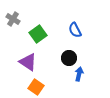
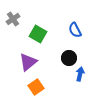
gray cross: rotated 24 degrees clockwise
green square: rotated 24 degrees counterclockwise
purple triangle: rotated 48 degrees clockwise
blue arrow: moved 1 px right
orange square: rotated 21 degrees clockwise
